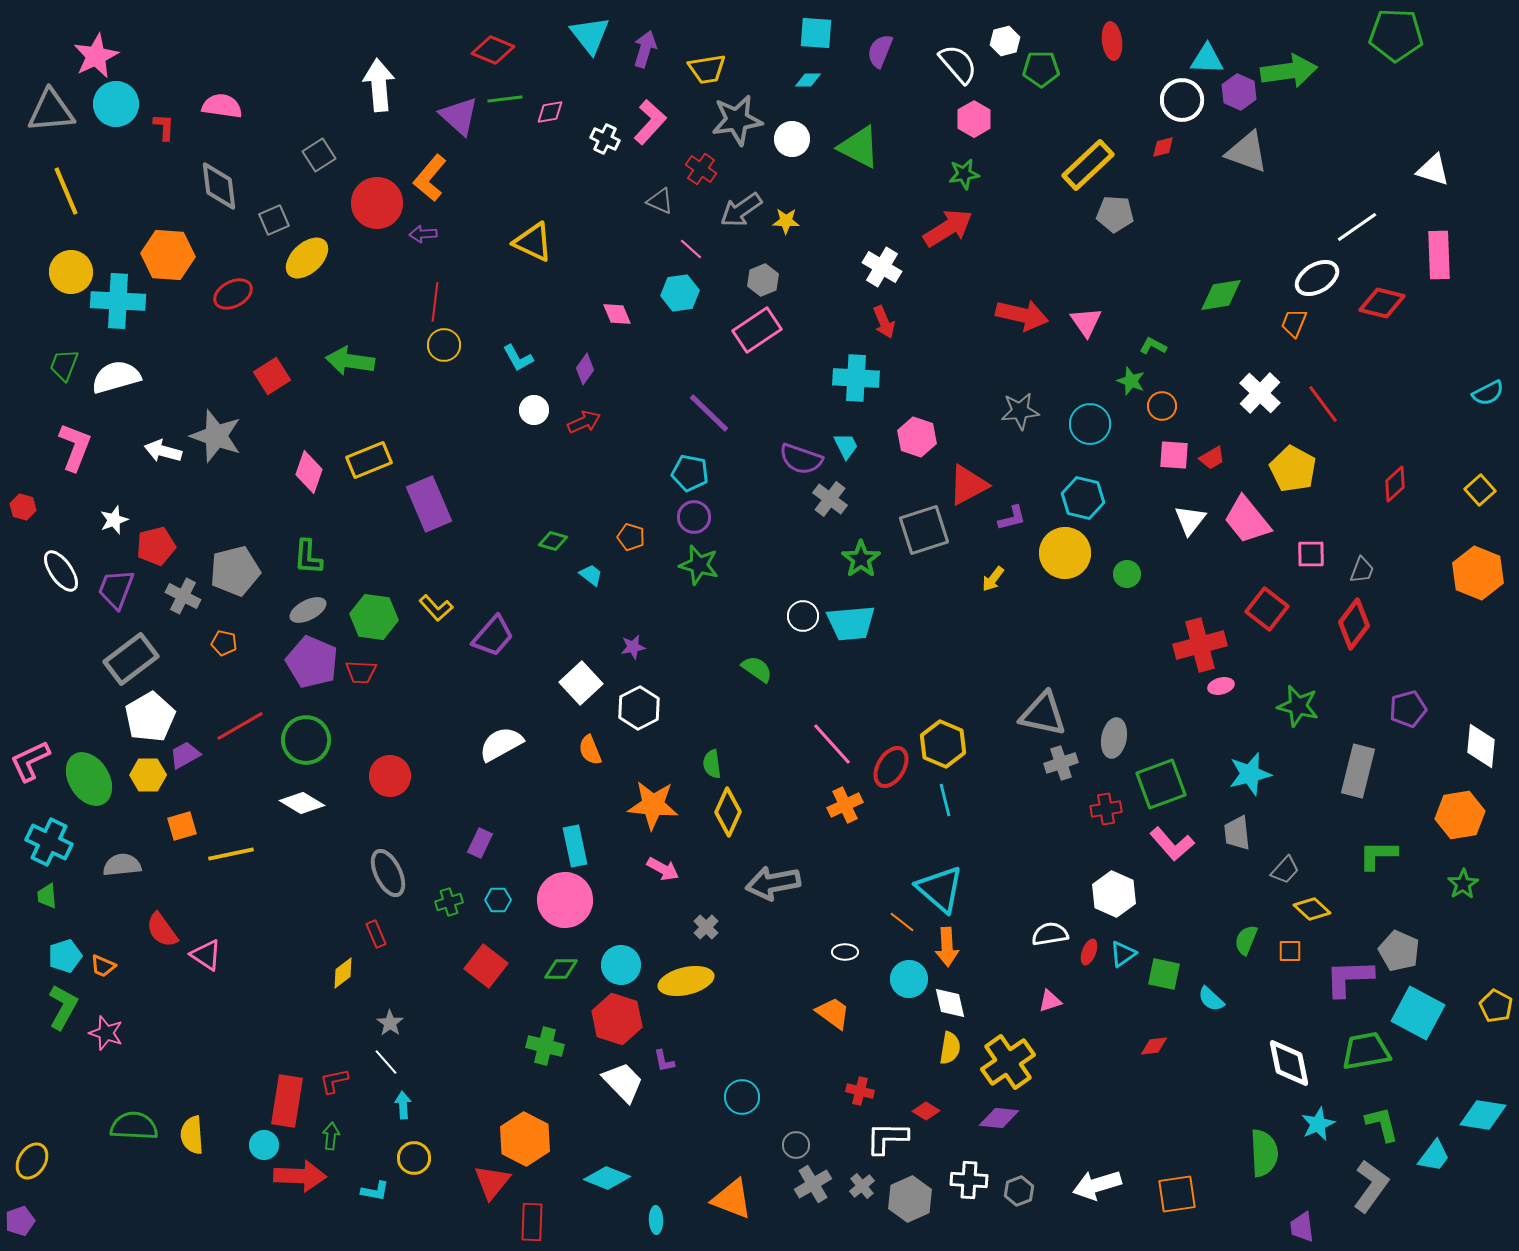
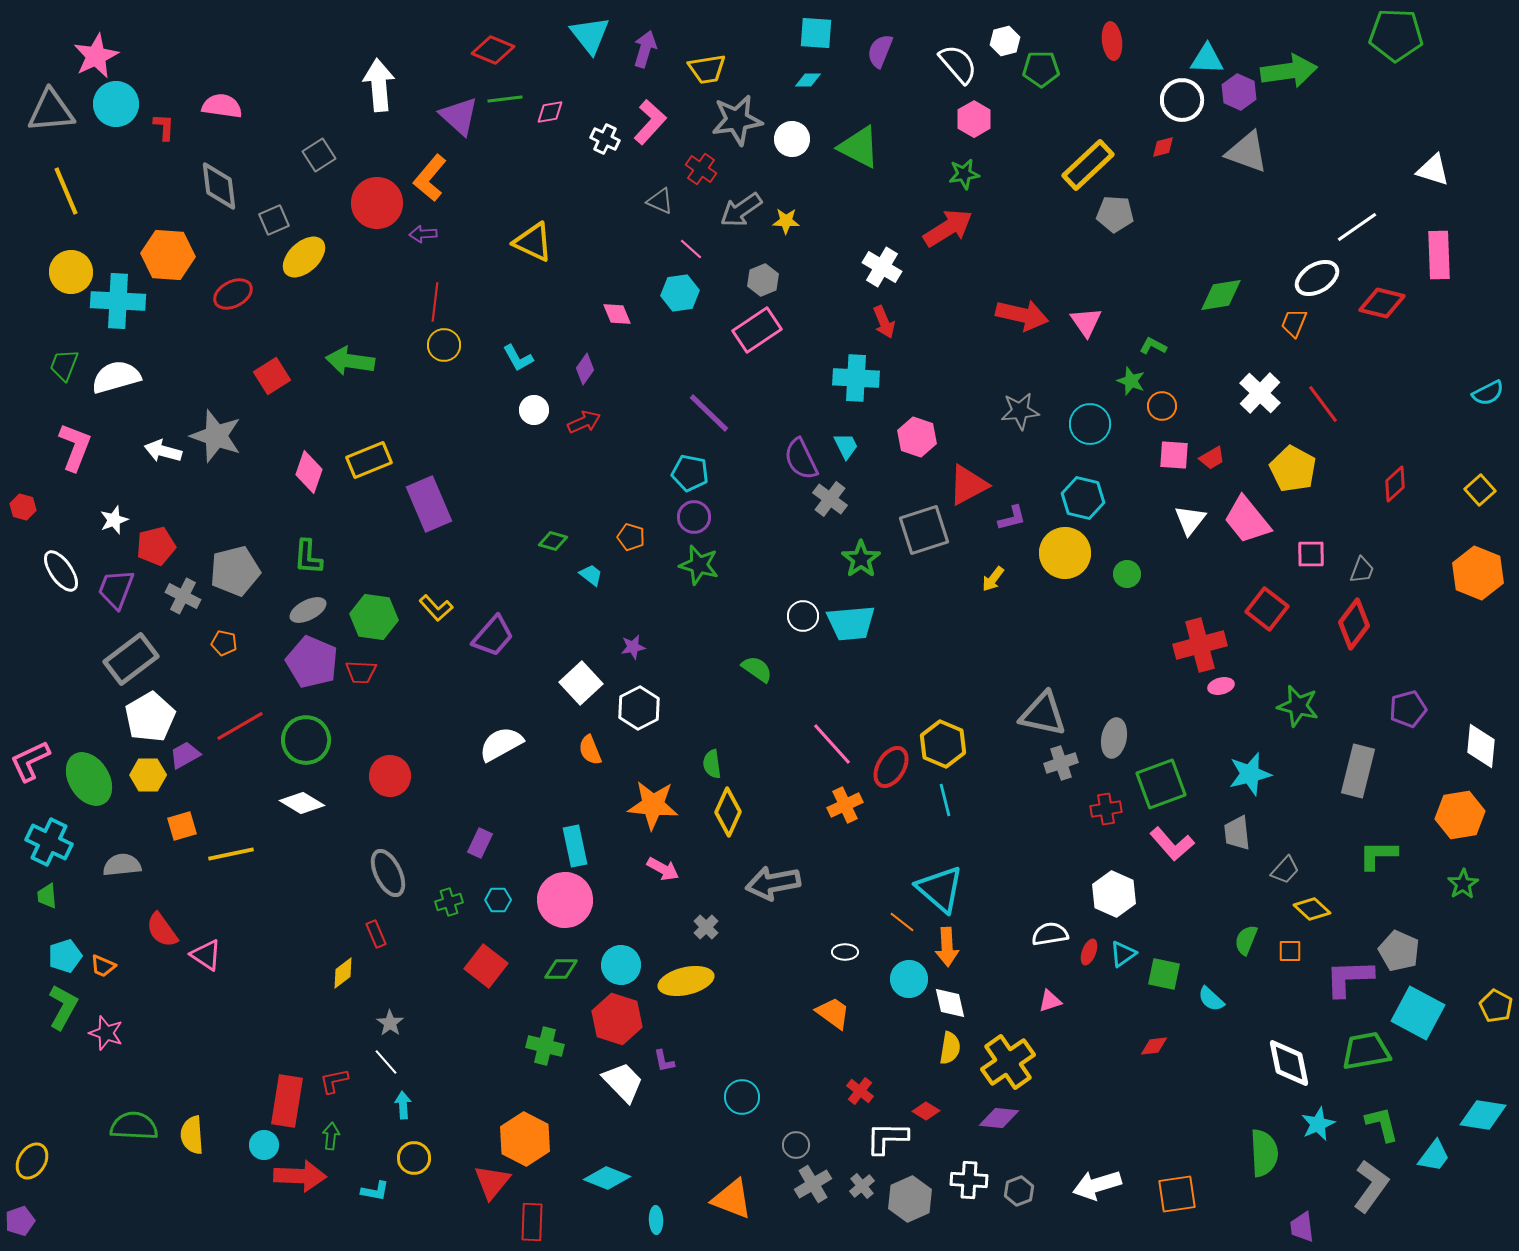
yellow ellipse at (307, 258): moved 3 px left, 1 px up
purple semicircle at (801, 459): rotated 45 degrees clockwise
red cross at (860, 1091): rotated 24 degrees clockwise
